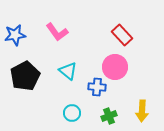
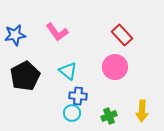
blue cross: moved 19 px left, 9 px down
